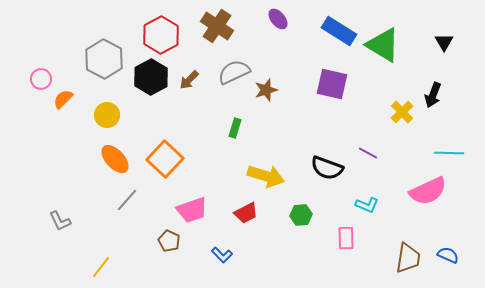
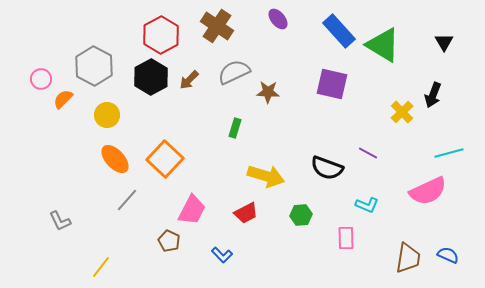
blue rectangle: rotated 16 degrees clockwise
gray hexagon: moved 10 px left, 7 px down
brown star: moved 2 px right, 2 px down; rotated 20 degrees clockwise
cyan line: rotated 16 degrees counterclockwise
pink trapezoid: rotated 44 degrees counterclockwise
